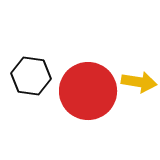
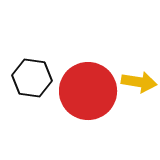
black hexagon: moved 1 px right, 2 px down
